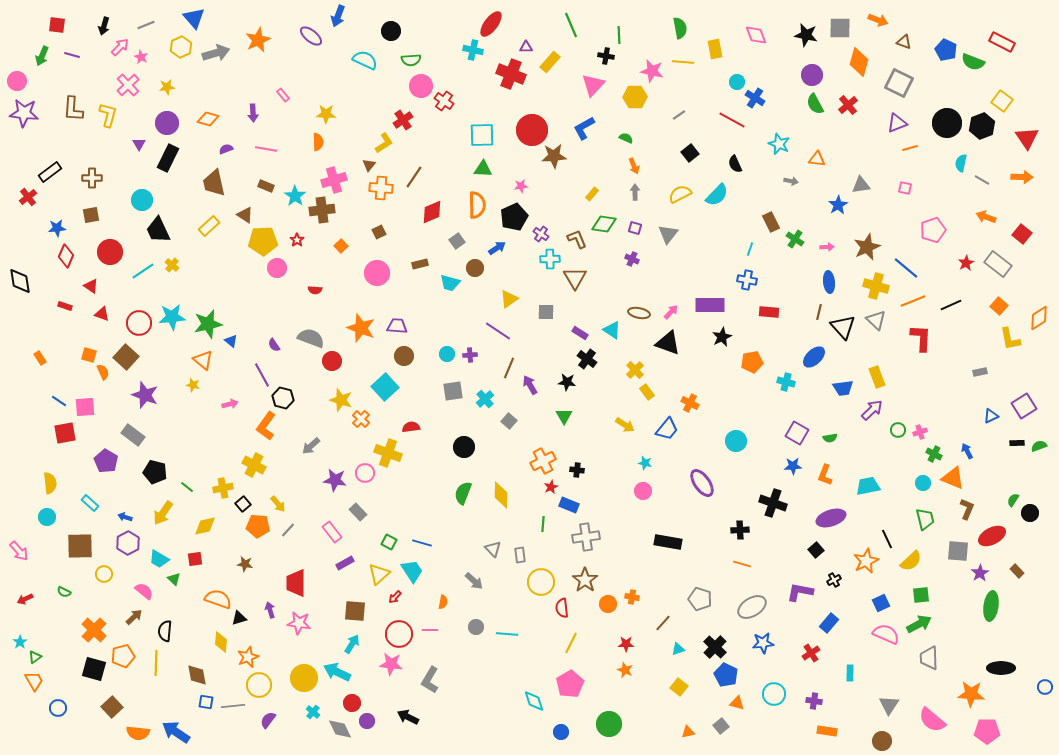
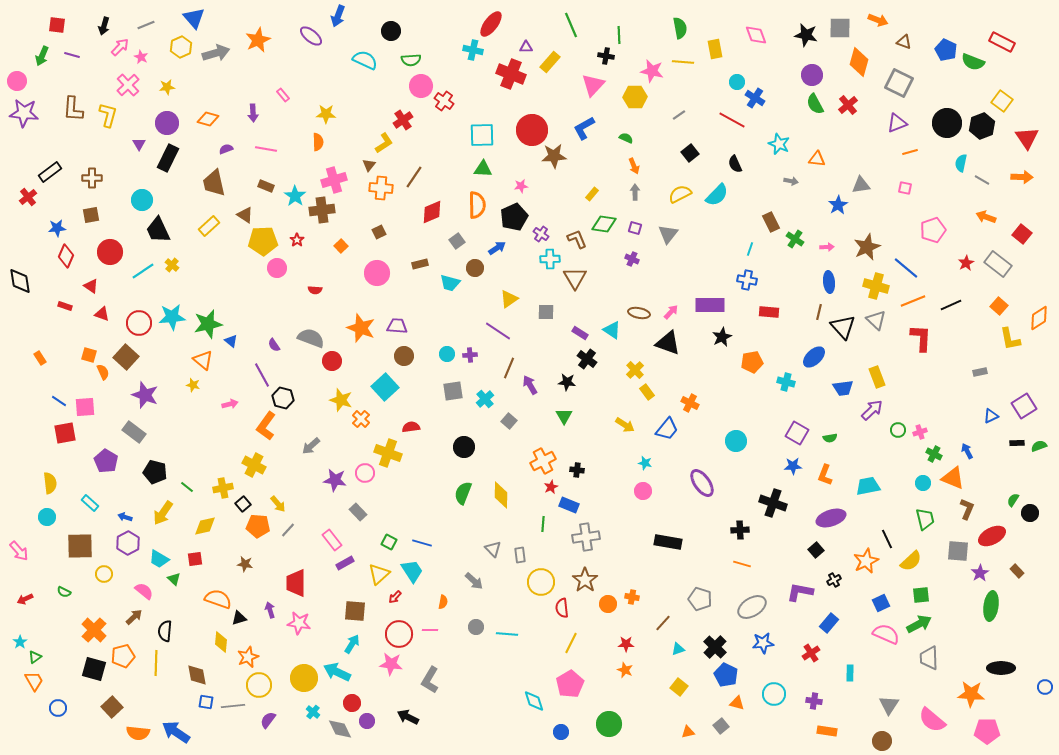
orange line at (910, 148): moved 4 px down
gray rectangle at (133, 435): moved 1 px right, 3 px up
pink rectangle at (332, 532): moved 8 px down
